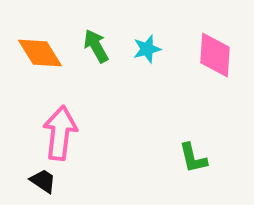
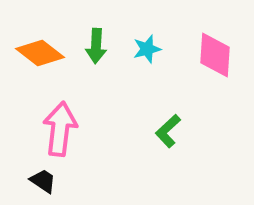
green arrow: rotated 148 degrees counterclockwise
orange diamond: rotated 21 degrees counterclockwise
pink arrow: moved 4 px up
green L-shape: moved 25 px left, 27 px up; rotated 60 degrees clockwise
